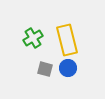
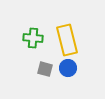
green cross: rotated 36 degrees clockwise
